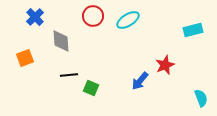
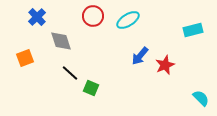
blue cross: moved 2 px right
gray diamond: rotated 15 degrees counterclockwise
black line: moved 1 px right, 2 px up; rotated 48 degrees clockwise
blue arrow: moved 25 px up
cyan semicircle: rotated 24 degrees counterclockwise
